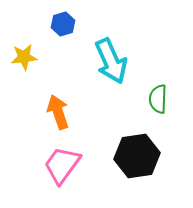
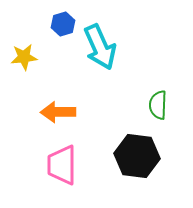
cyan arrow: moved 11 px left, 14 px up
green semicircle: moved 6 px down
orange arrow: rotated 72 degrees counterclockwise
black hexagon: rotated 15 degrees clockwise
pink trapezoid: rotated 36 degrees counterclockwise
